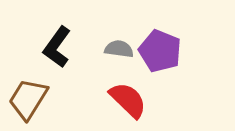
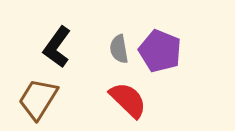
gray semicircle: rotated 108 degrees counterclockwise
brown trapezoid: moved 10 px right
